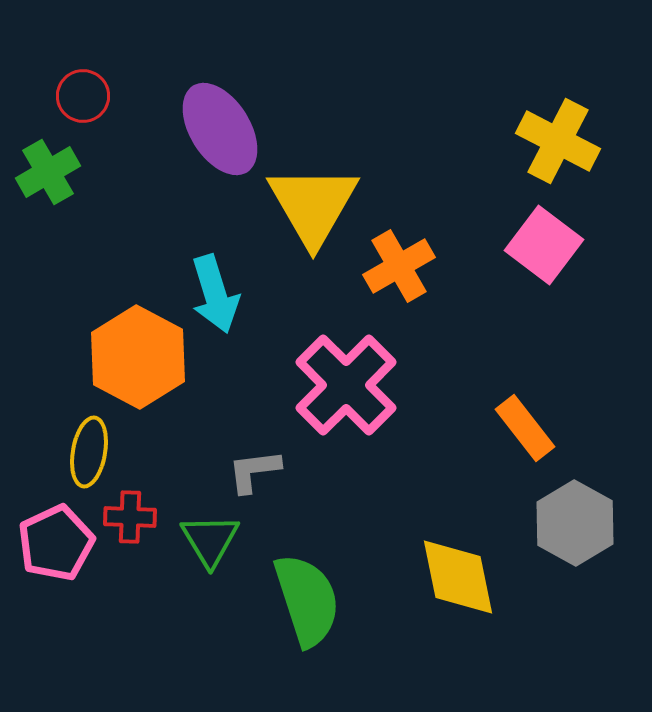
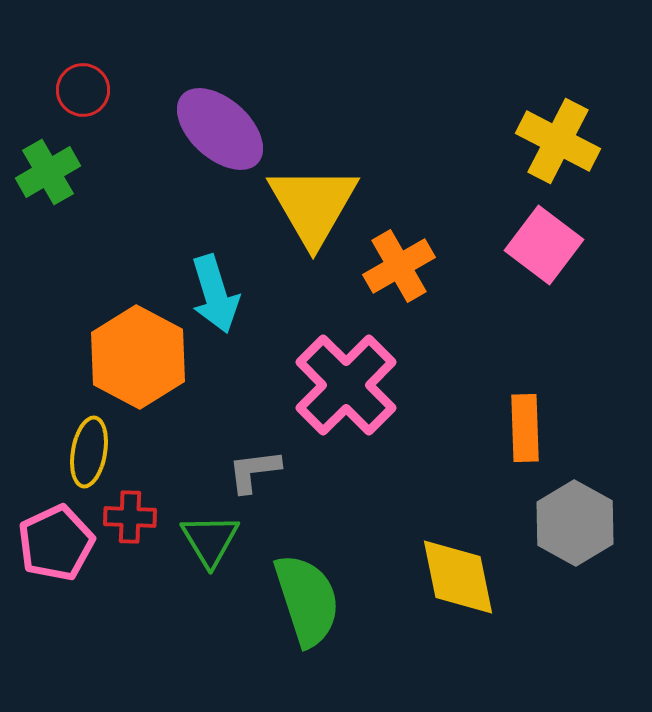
red circle: moved 6 px up
purple ellipse: rotated 16 degrees counterclockwise
orange rectangle: rotated 36 degrees clockwise
